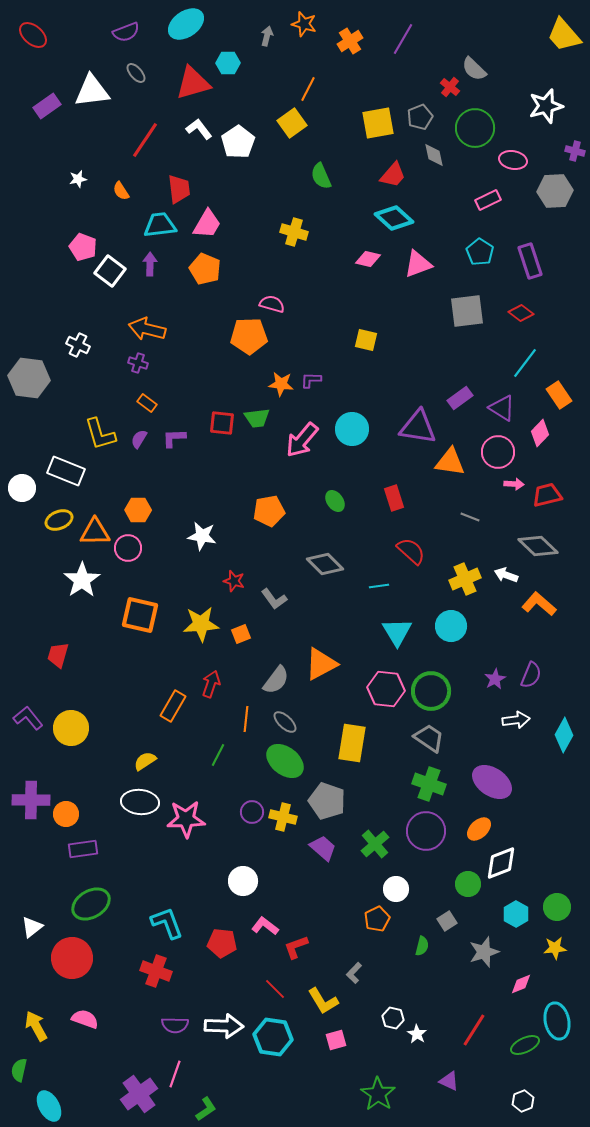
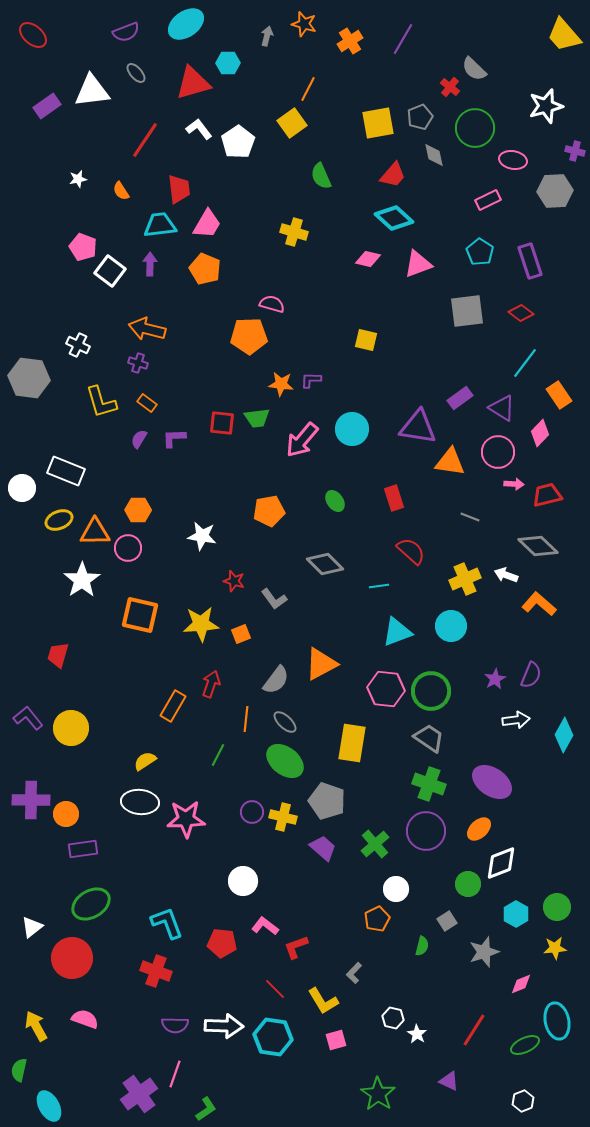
yellow L-shape at (100, 434): moved 1 px right, 32 px up
cyan triangle at (397, 632): rotated 40 degrees clockwise
